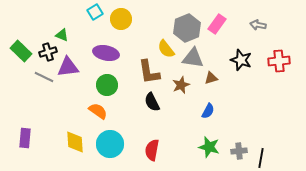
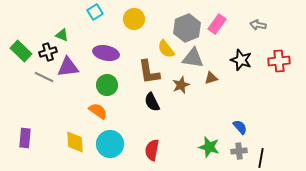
yellow circle: moved 13 px right
blue semicircle: moved 32 px right, 16 px down; rotated 70 degrees counterclockwise
